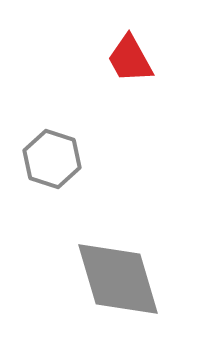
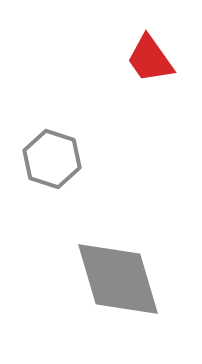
red trapezoid: moved 20 px right; rotated 6 degrees counterclockwise
